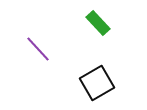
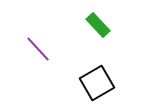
green rectangle: moved 2 px down
